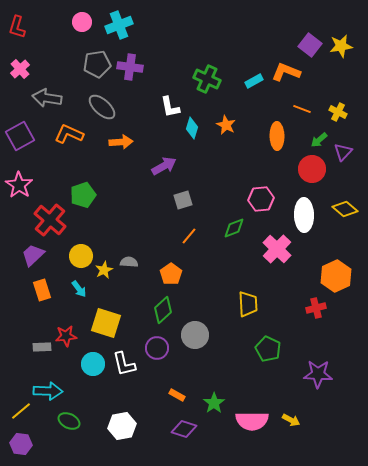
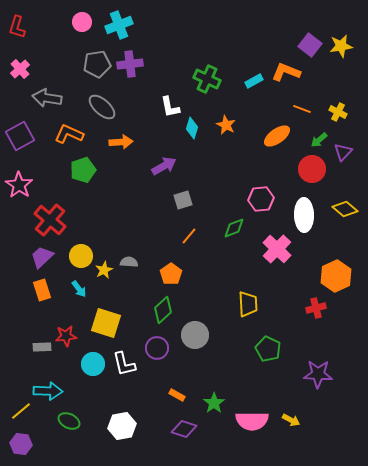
purple cross at (130, 67): moved 3 px up; rotated 15 degrees counterclockwise
orange ellipse at (277, 136): rotated 56 degrees clockwise
green pentagon at (83, 195): moved 25 px up
purple trapezoid at (33, 255): moved 9 px right, 2 px down
